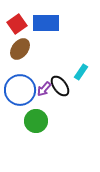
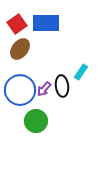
black ellipse: moved 2 px right; rotated 30 degrees clockwise
